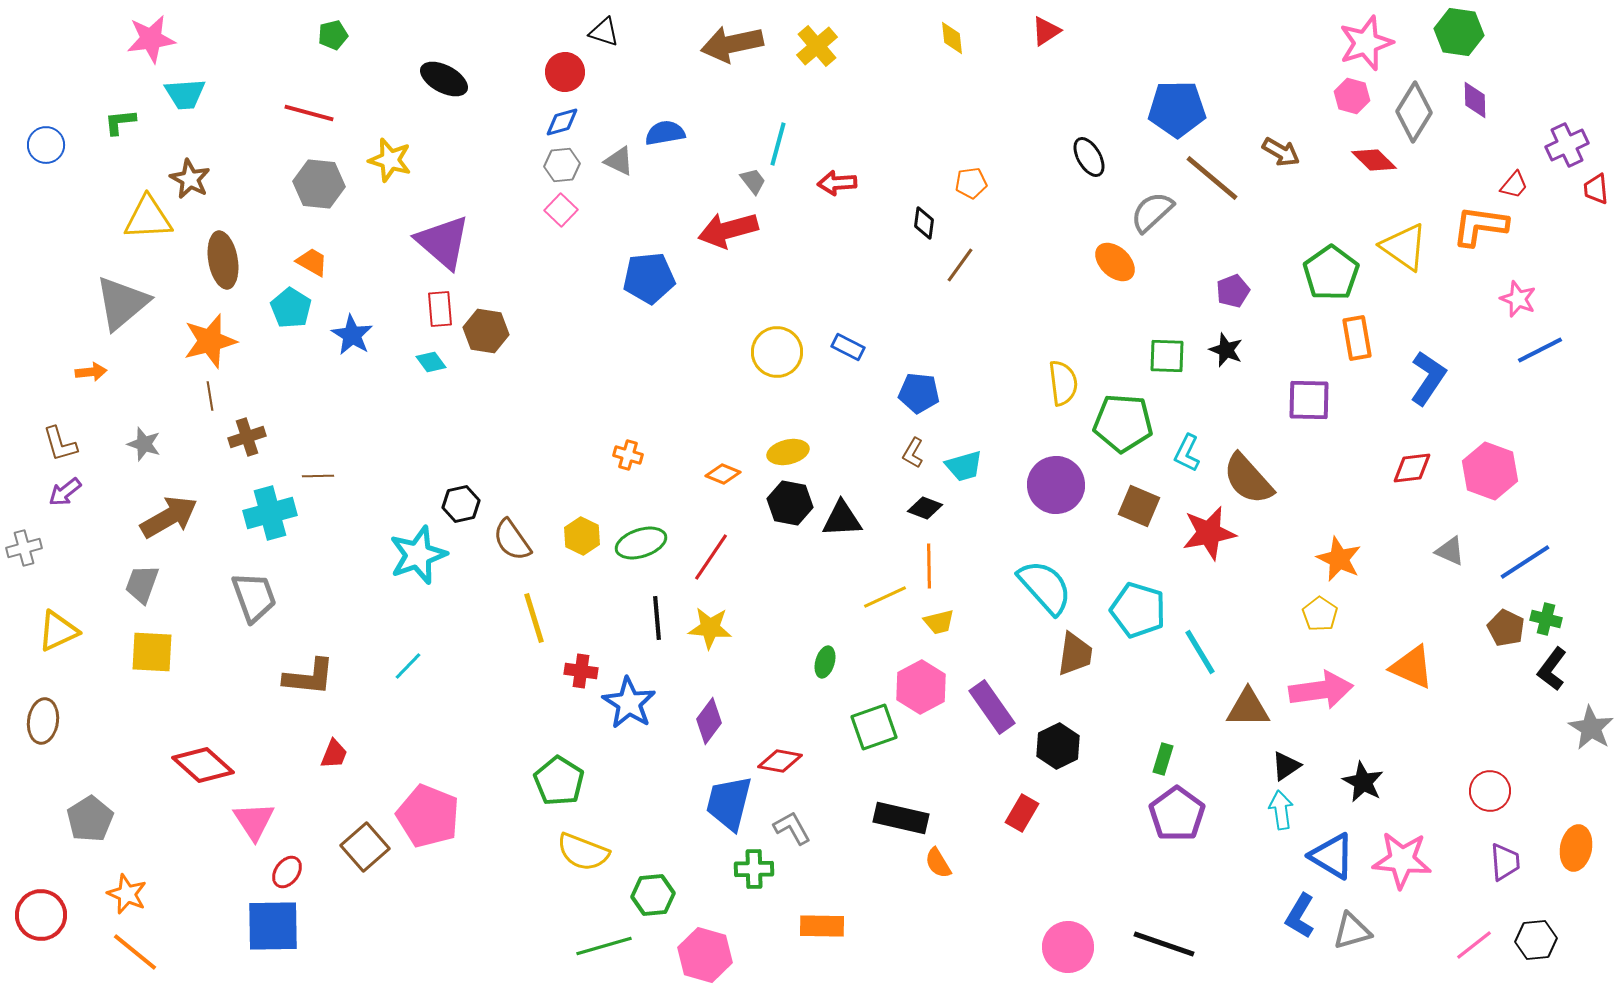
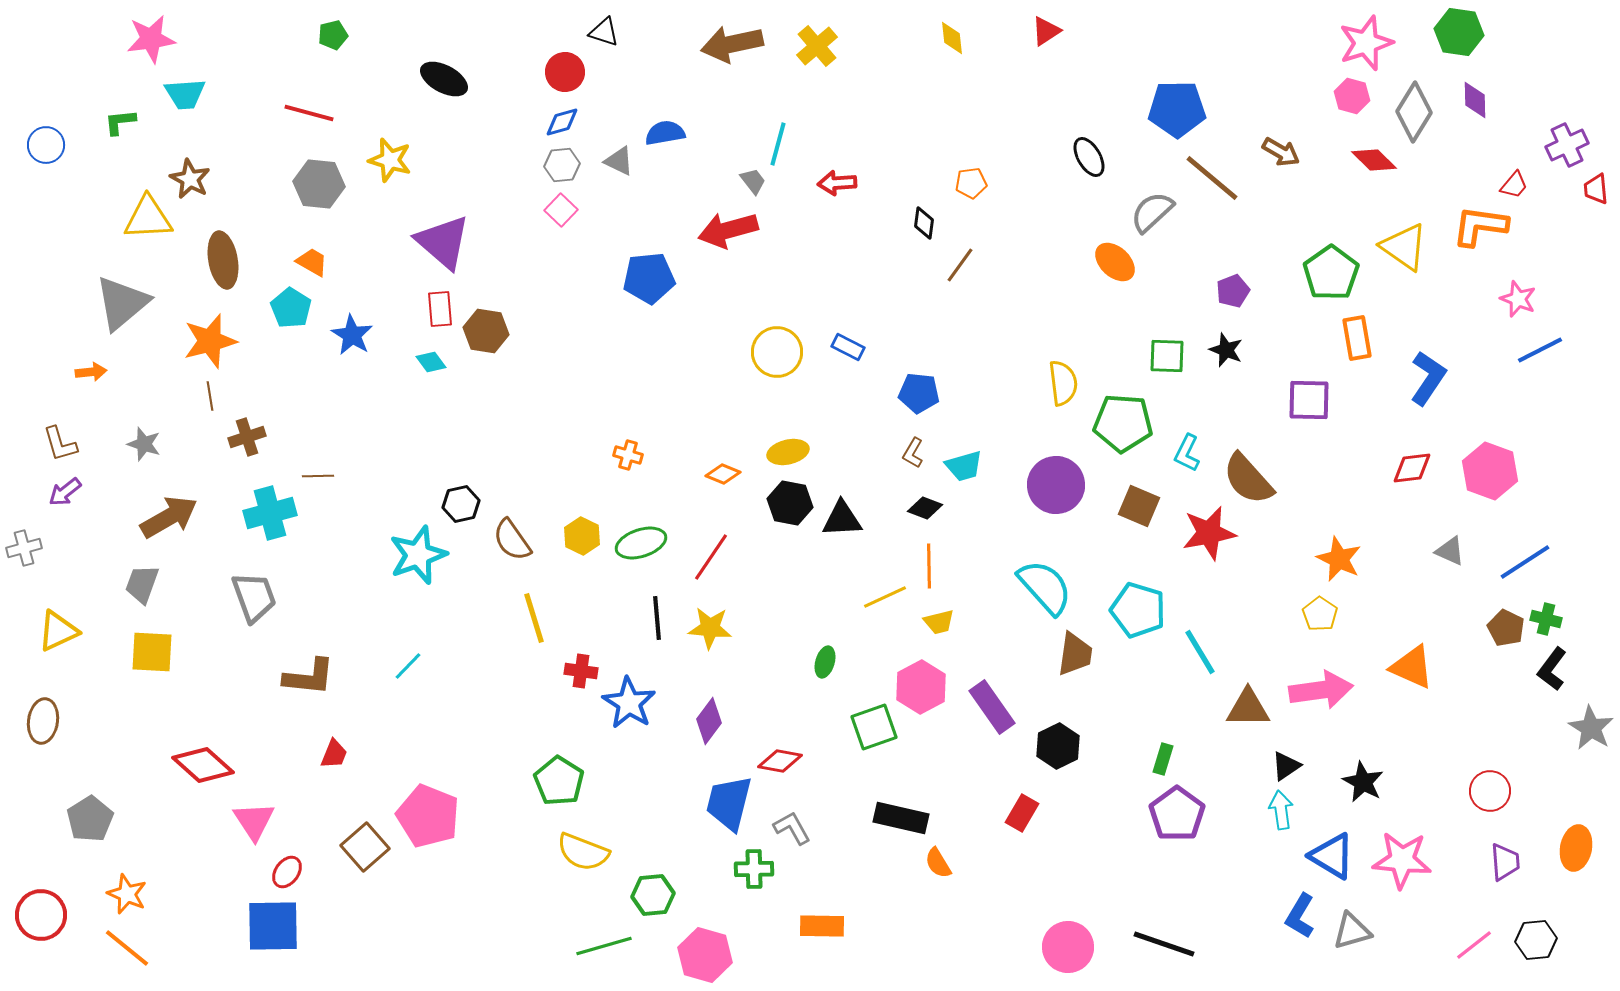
orange line at (135, 952): moved 8 px left, 4 px up
